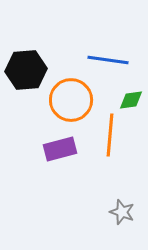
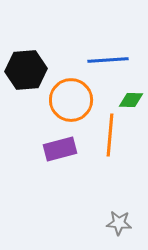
blue line: rotated 12 degrees counterclockwise
green diamond: rotated 10 degrees clockwise
gray star: moved 3 px left, 11 px down; rotated 15 degrees counterclockwise
